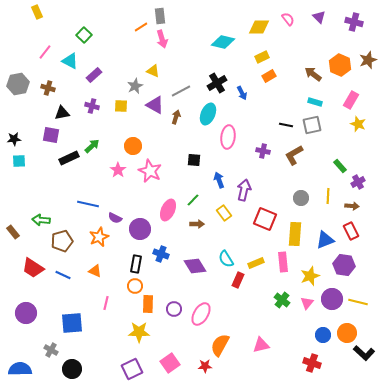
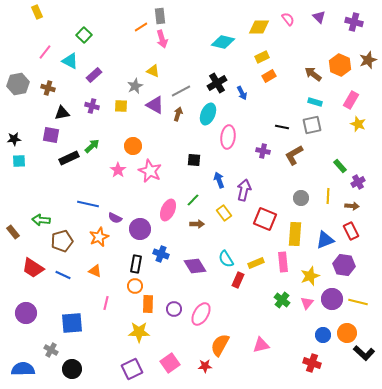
brown arrow at (176, 117): moved 2 px right, 3 px up
black line at (286, 125): moved 4 px left, 2 px down
blue semicircle at (20, 369): moved 3 px right
